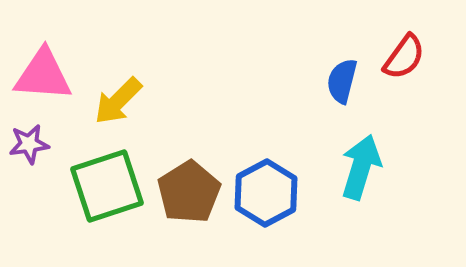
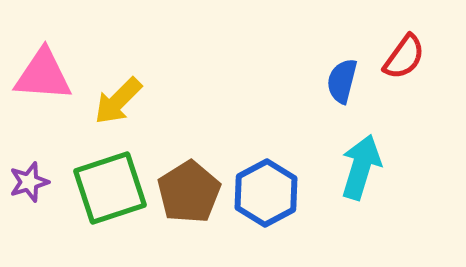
purple star: moved 38 px down; rotated 9 degrees counterclockwise
green square: moved 3 px right, 2 px down
